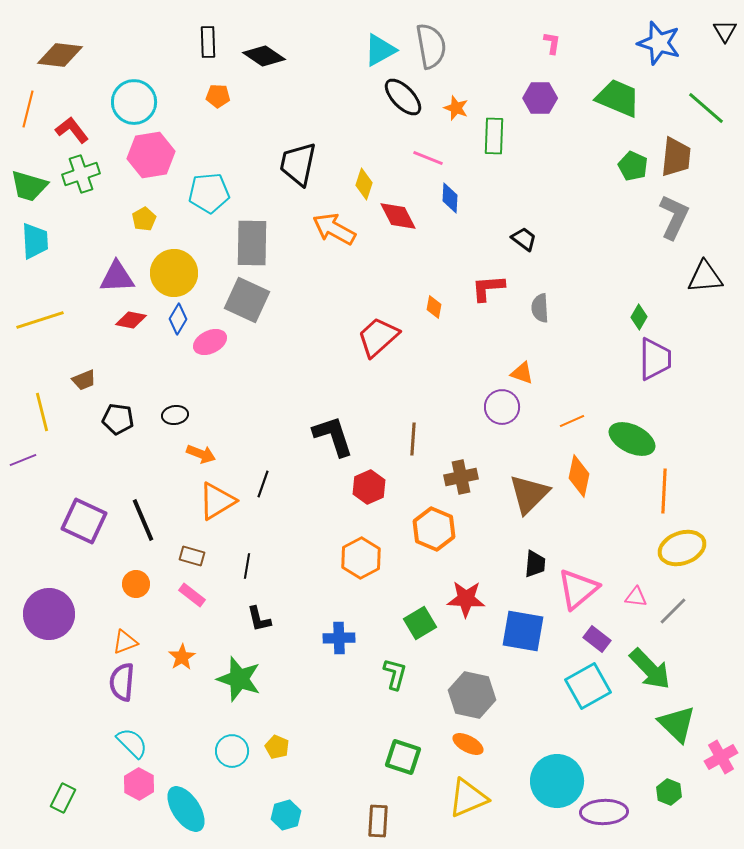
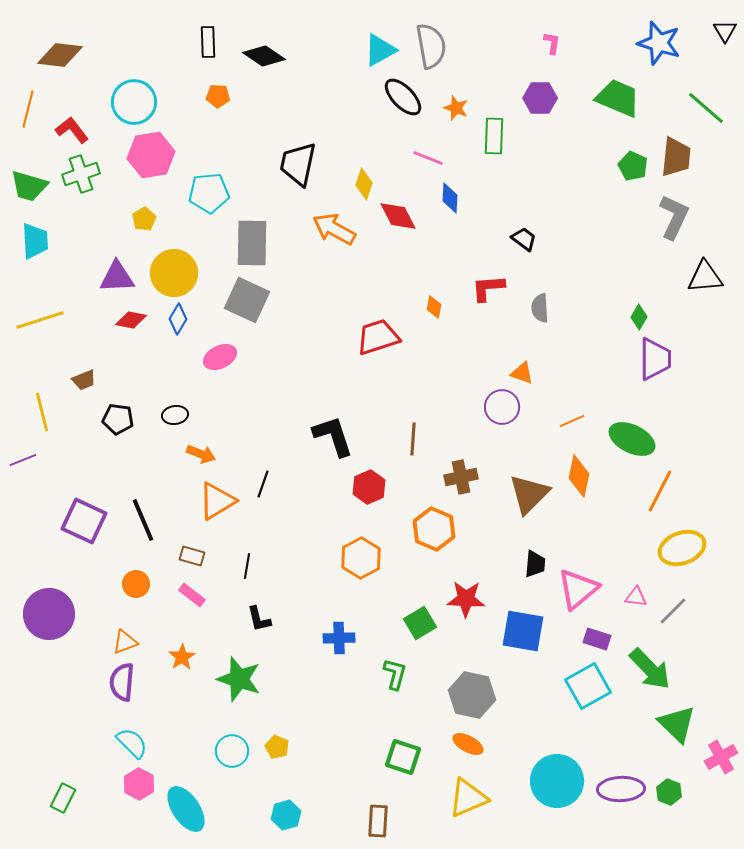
red trapezoid at (378, 337): rotated 24 degrees clockwise
pink ellipse at (210, 342): moved 10 px right, 15 px down
orange line at (664, 491): moved 4 px left; rotated 24 degrees clockwise
purple rectangle at (597, 639): rotated 20 degrees counterclockwise
purple ellipse at (604, 812): moved 17 px right, 23 px up
